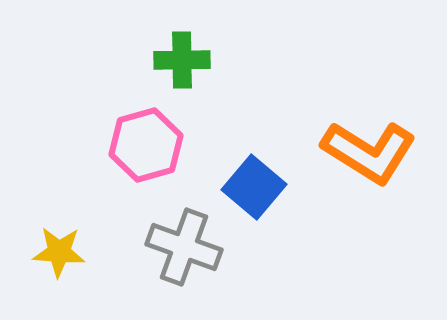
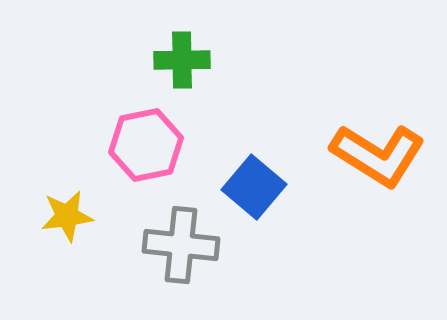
pink hexagon: rotated 4 degrees clockwise
orange L-shape: moved 9 px right, 3 px down
gray cross: moved 3 px left, 2 px up; rotated 14 degrees counterclockwise
yellow star: moved 8 px right, 36 px up; rotated 12 degrees counterclockwise
